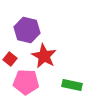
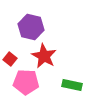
purple hexagon: moved 4 px right, 3 px up
